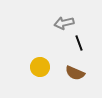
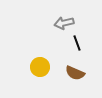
black line: moved 2 px left
